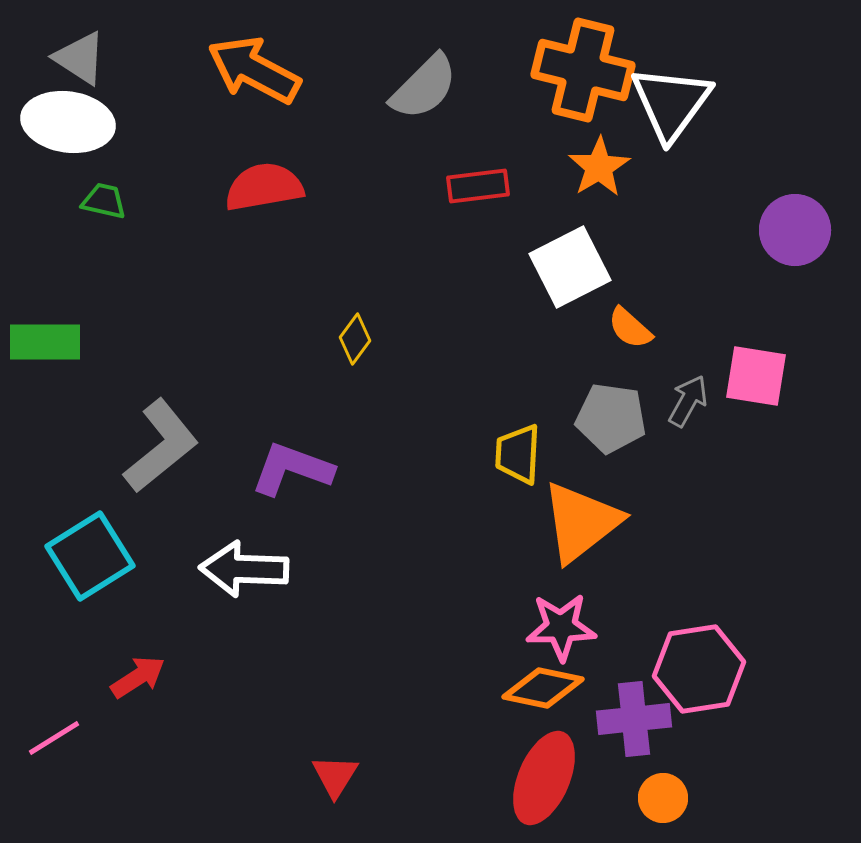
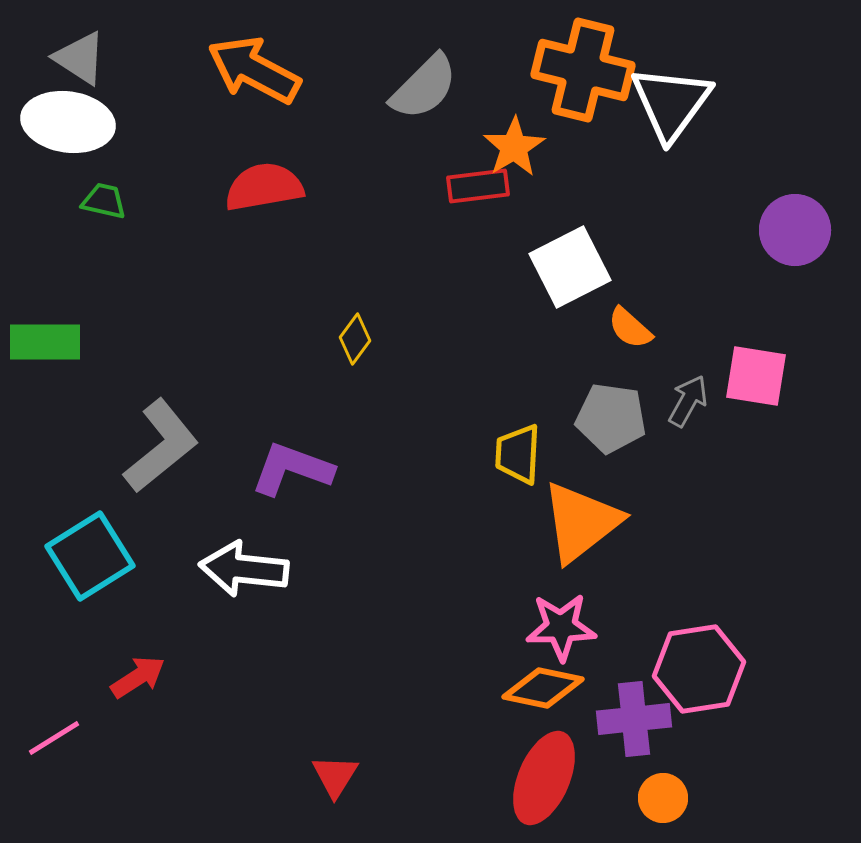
orange star: moved 85 px left, 20 px up
white arrow: rotated 4 degrees clockwise
